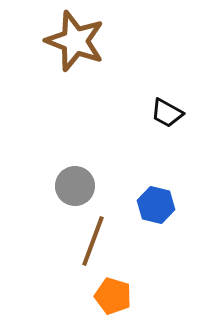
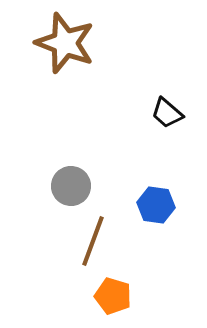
brown star: moved 10 px left, 2 px down
black trapezoid: rotated 12 degrees clockwise
gray circle: moved 4 px left
blue hexagon: rotated 6 degrees counterclockwise
